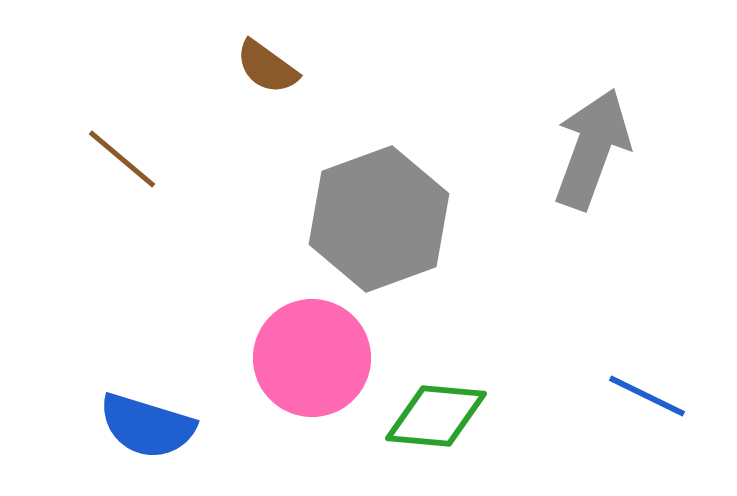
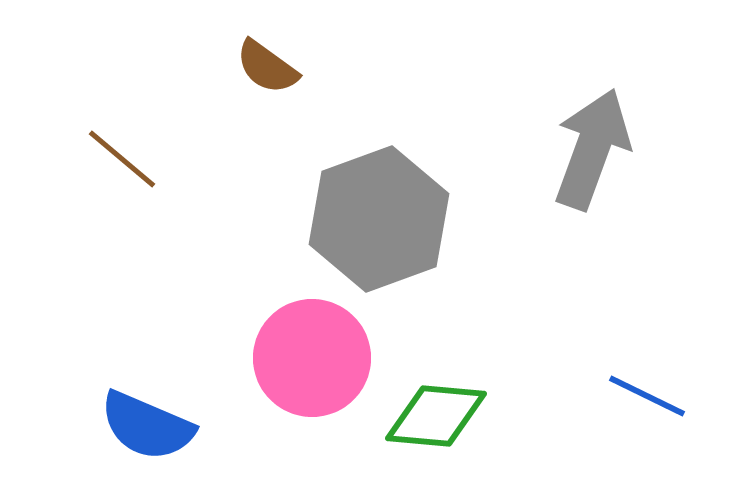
blue semicircle: rotated 6 degrees clockwise
